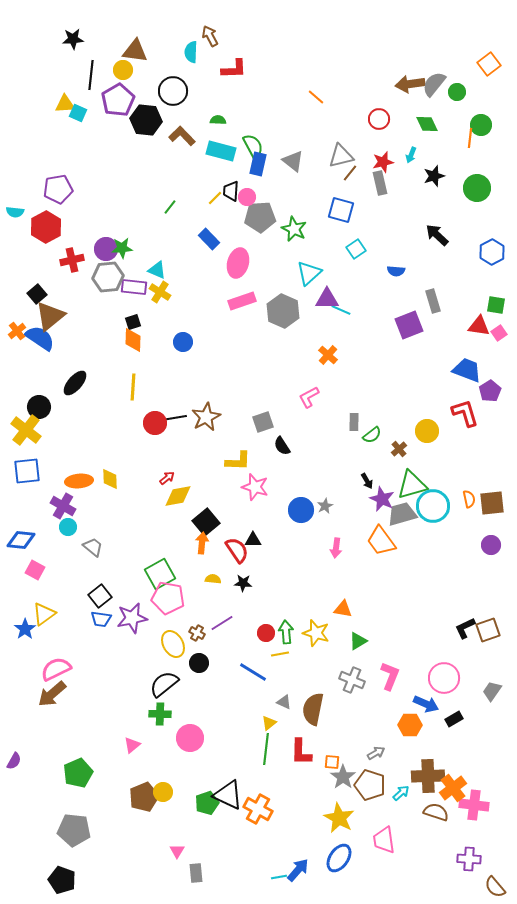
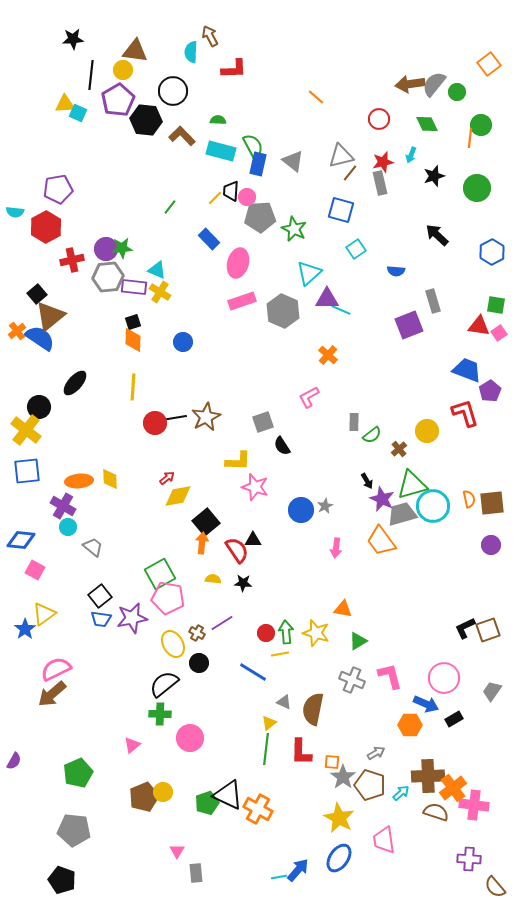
pink L-shape at (390, 676): rotated 36 degrees counterclockwise
